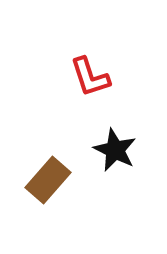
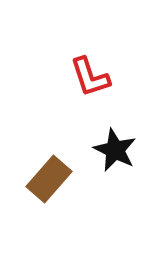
brown rectangle: moved 1 px right, 1 px up
